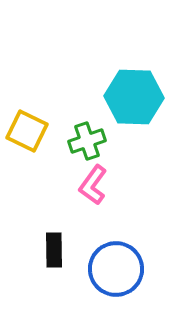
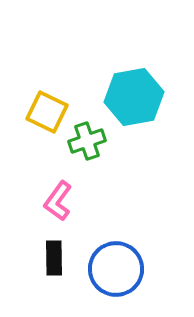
cyan hexagon: rotated 12 degrees counterclockwise
yellow square: moved 20 px right, 19 px up
pink L-shape: moved 35 px left, 16 px down
black rectangle: moved 8 px down
